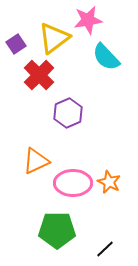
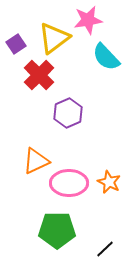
pink ellipse: moved 4 px left
